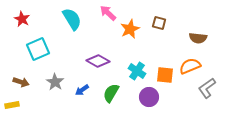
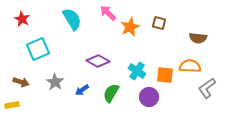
orange star: moved 2 px up
orange semicircle: rotated 25 degrees clockwise
